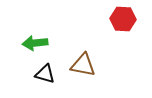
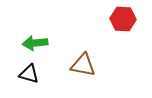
black triangle: moved 16 px left
